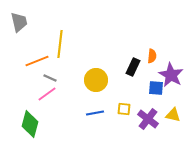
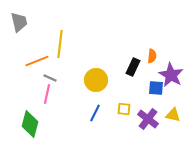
pink line: rotated 42 degrees counterclockwise
blue line: rotated 54 degrees counterclockwise
